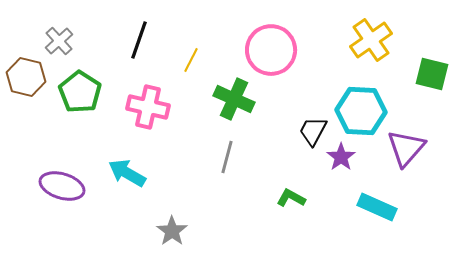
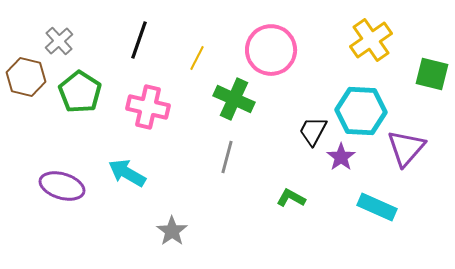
yellow line: moved 6 px right, 2 px up
